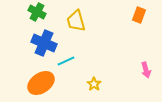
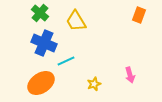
green cross: moved 3 px right, 1 px down; rotated 12 degrees clockwise
yellow trapezoid: rotated 15 degrees counterclockwise
pink arrow: moved 16 px left, 5 px down
yellow star: rotated 16 degrees clockwise
